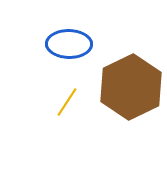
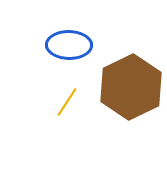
blue ellipse: moved 1 px down
